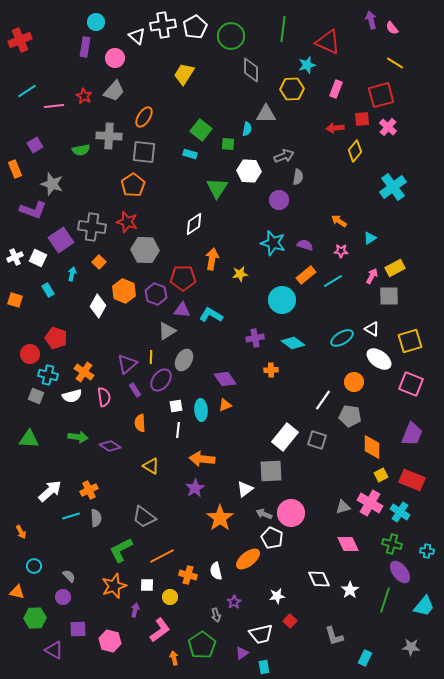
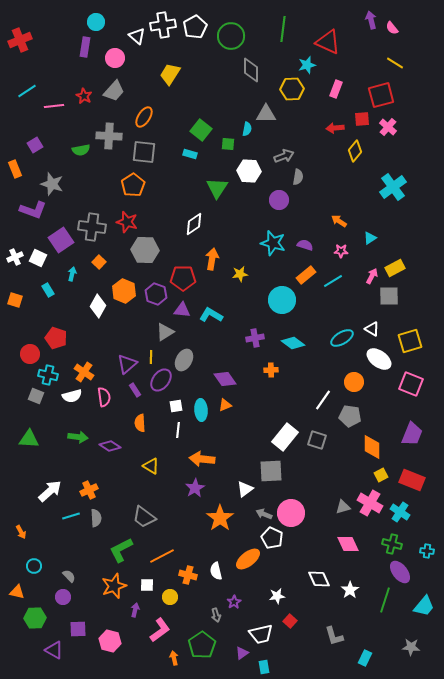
yellow trapezoid at (184, 74): moved 14 px left
gray triangle at (167, 331): moved 2 px left, 1 px down
